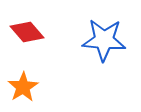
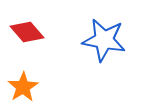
blue star: rotated 6 degrees clockwise
